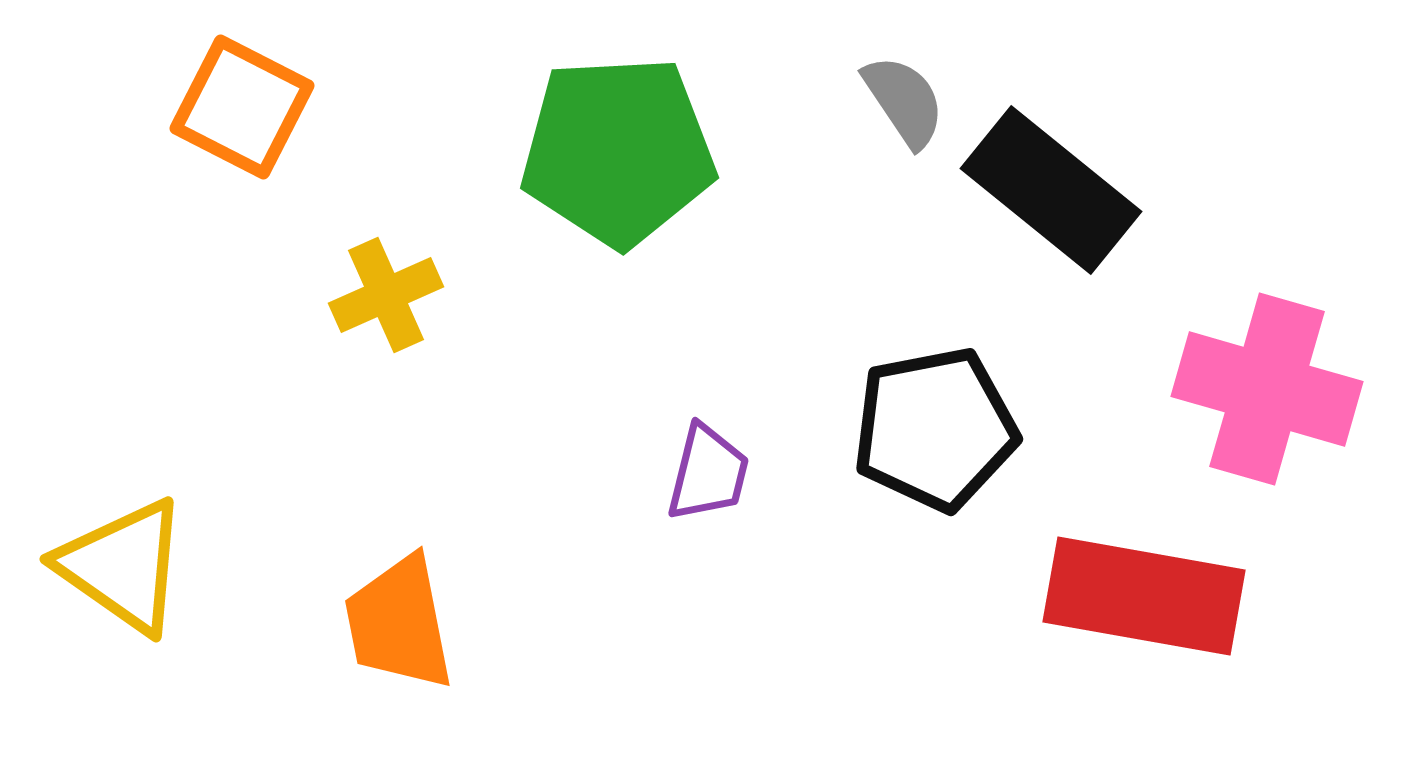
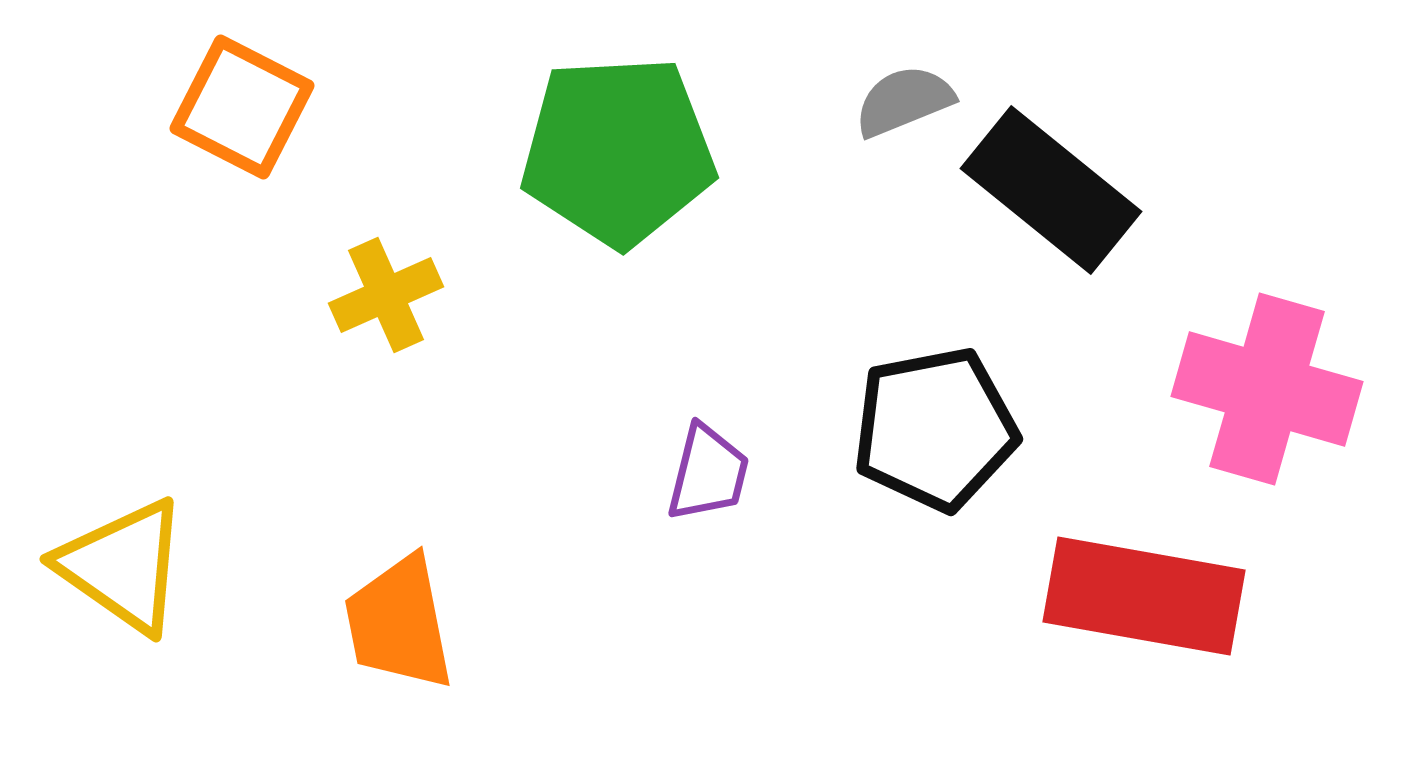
gray semicircle: rotated 78 degrees counterclockwise
